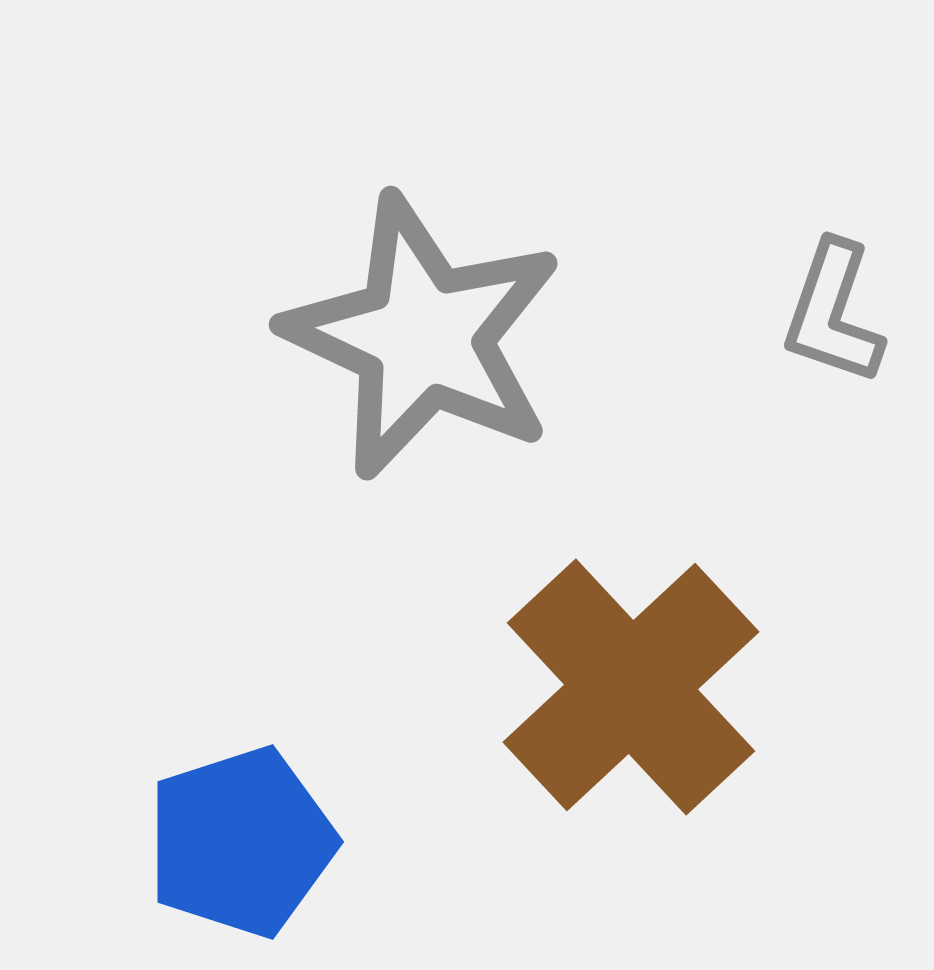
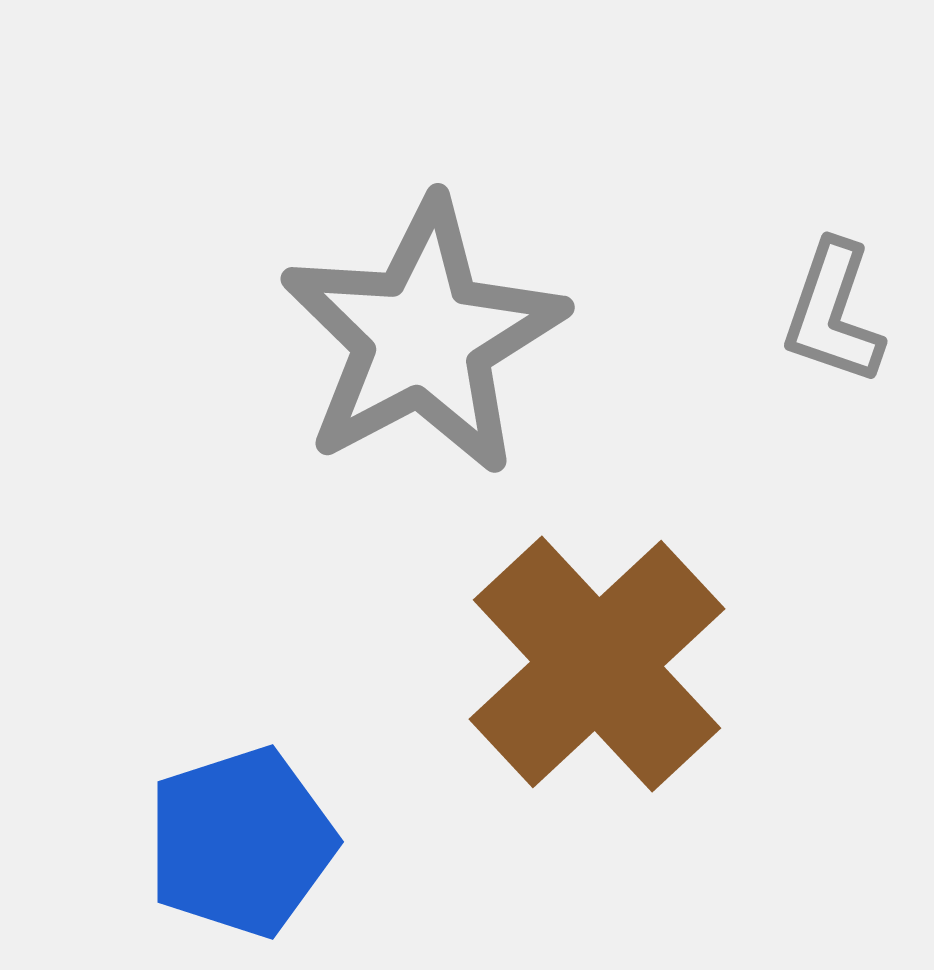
gray star: rotated 19 degrees clockwise
brown cross: moved 34 px left, 23 px up
